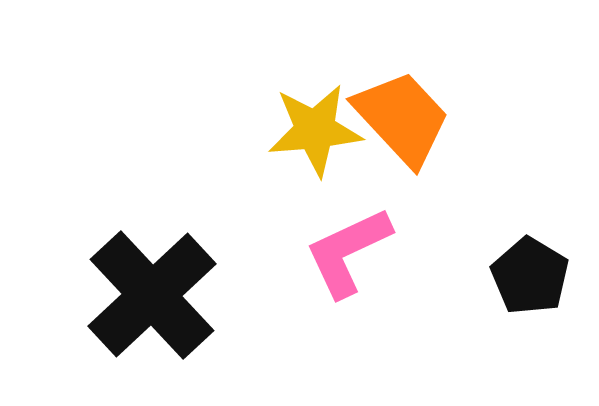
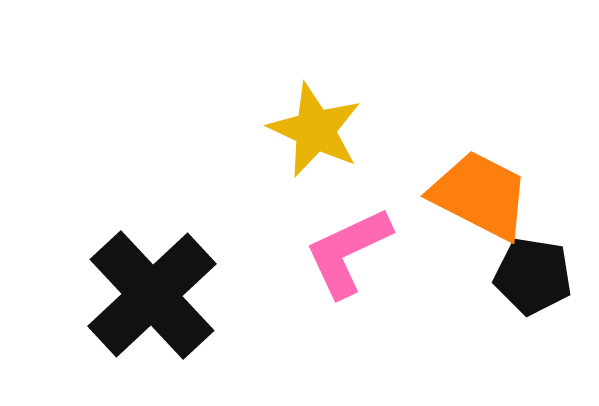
orange trapezoid: moved 78 px right, 77 px down; rotated 20 degrees counterclockwise
yellow star: rotated 30 degrees clockwise
black pentagon: moved 3 px right; rotated 22 degrees counterclockwise
